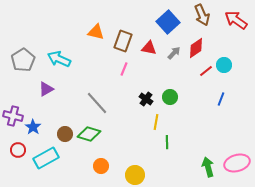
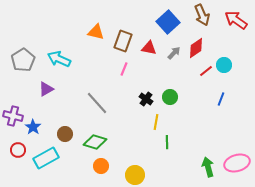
green diamond: moved 6 px right, 8 px down
